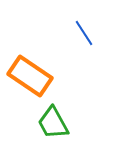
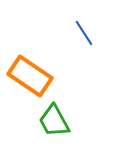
green trapezoid: moved 1 px right, 2 px up
